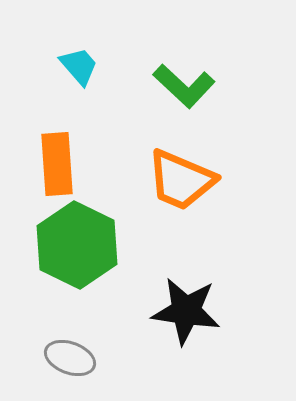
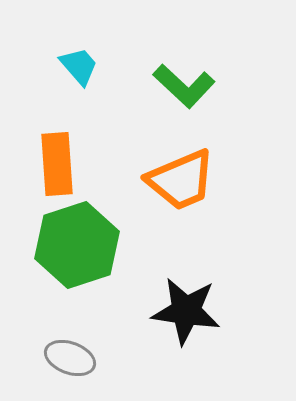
orange trapezoid: rotated 46 degrees counterclockwise
green hexagon: rotated 16 degrees clockwise
